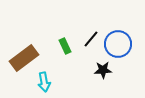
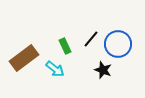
black star: rotated 24 degrees clockwise
cyan arrow: moved 11 px right, 13 px up; rotated 42 degrees counterclockwise
